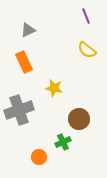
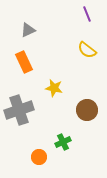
purple line: moved 1 px right, 2 px up
brown circle: moved 8 px right, 9 px up
